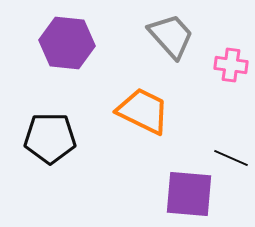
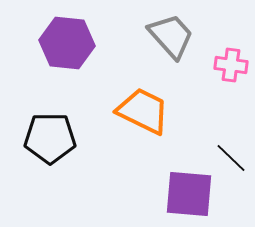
black line: rotated 20 degrees clockwise
